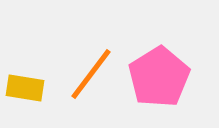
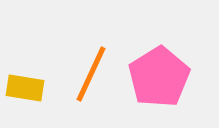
orange line: rotated 12 degrees counterclockwise
